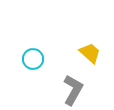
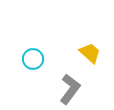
gray L-shape: moved 3 px left, 1 px up; rotated 8 degrees clockwise
